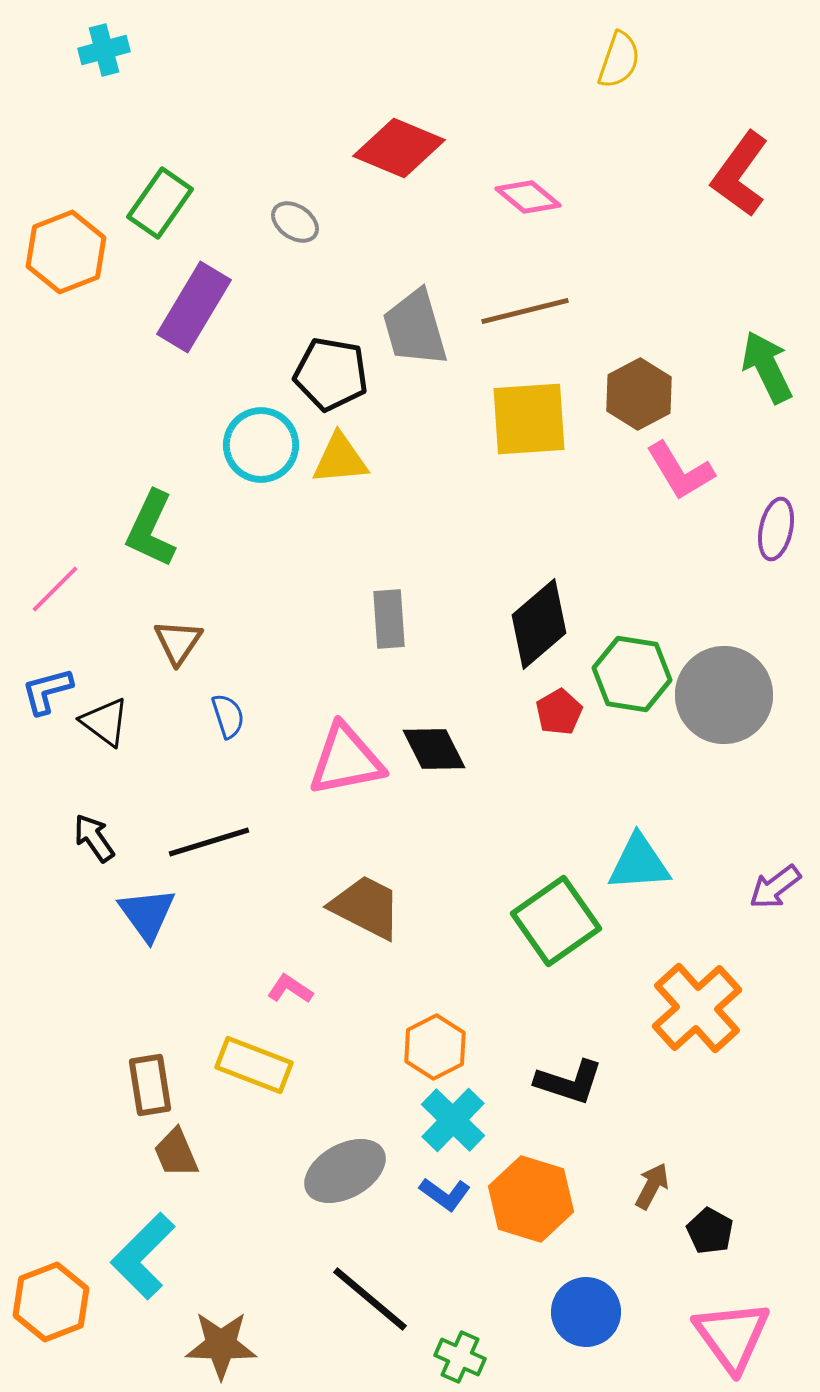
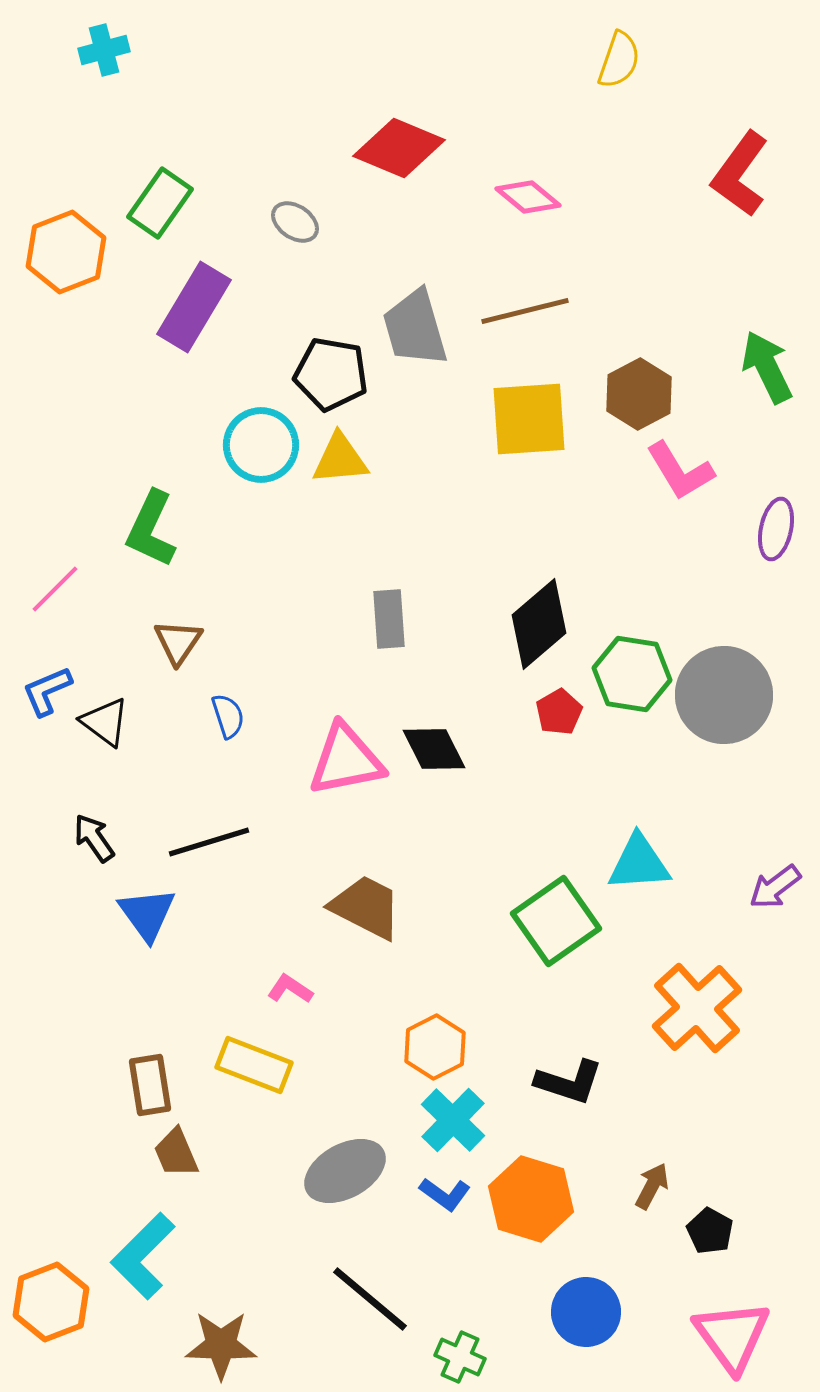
blue L-shape at (47, 691): rotated 8 degrees counterclockwise
